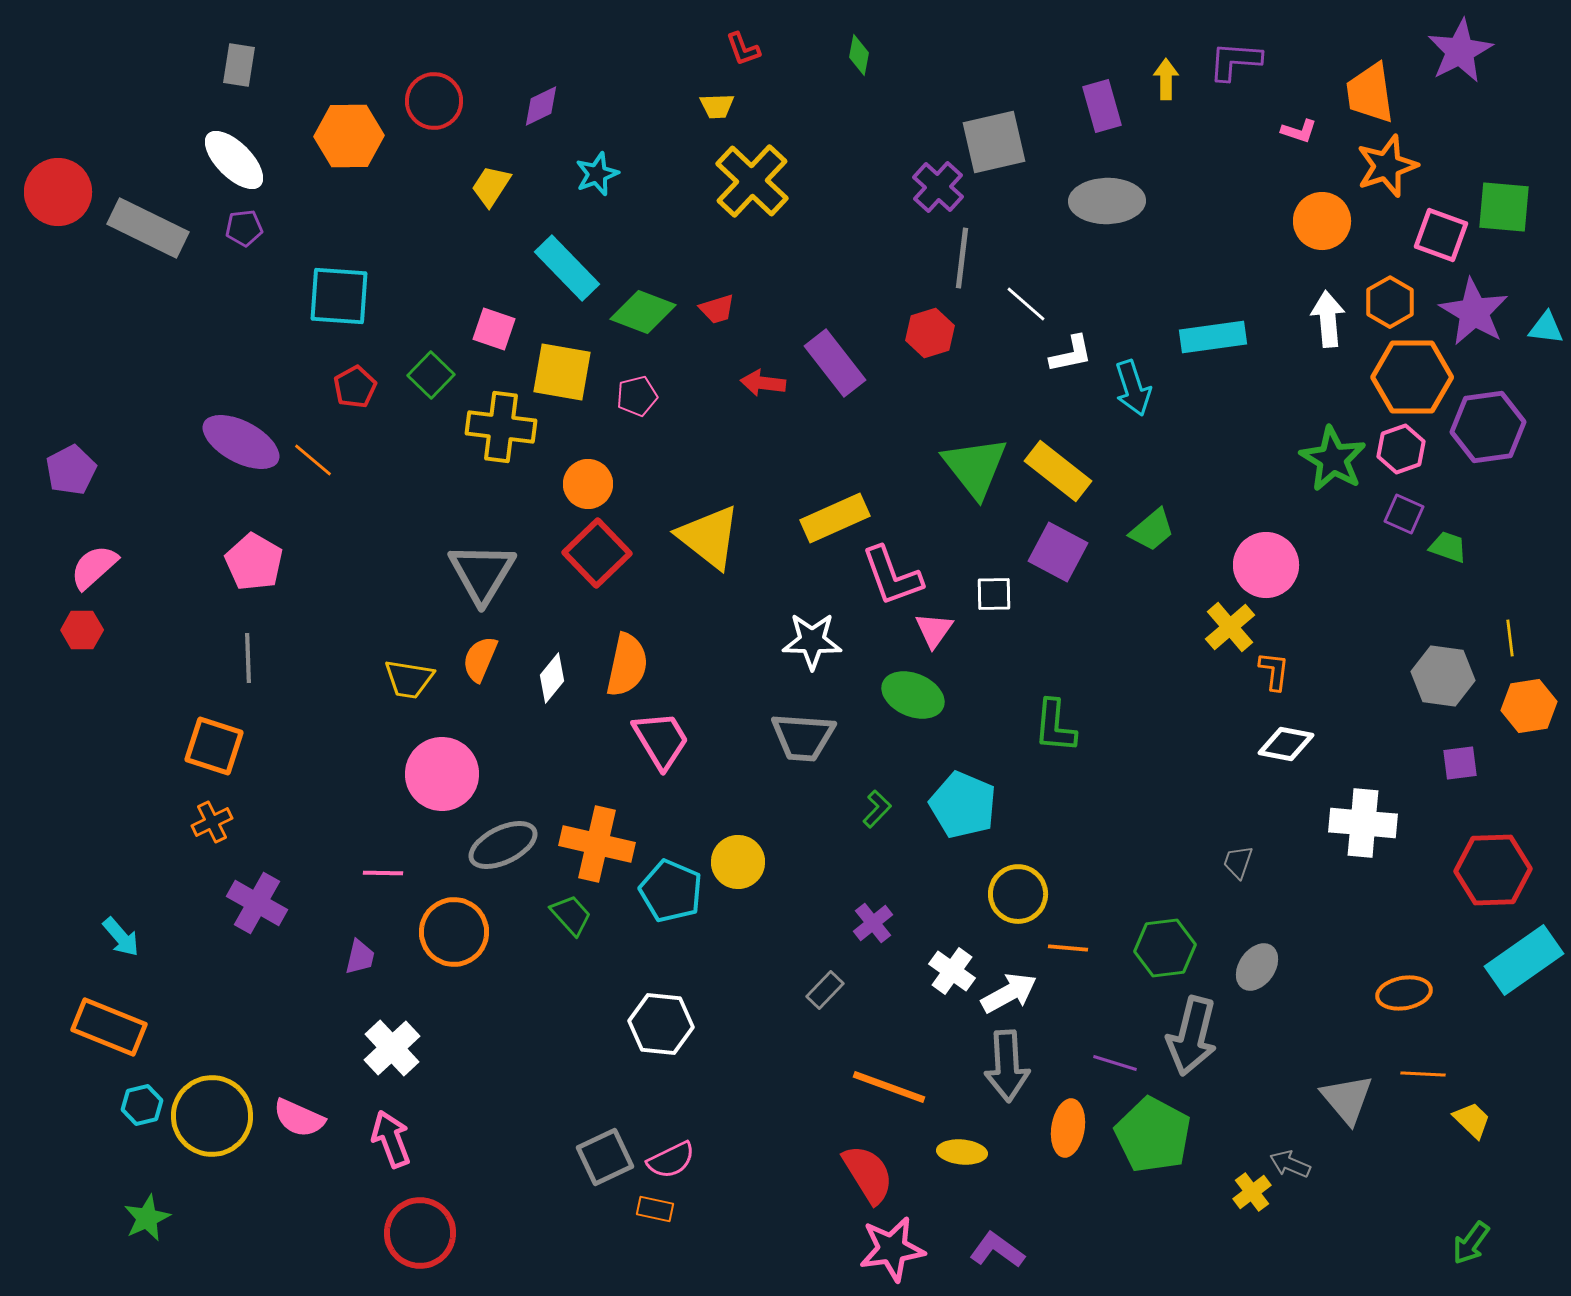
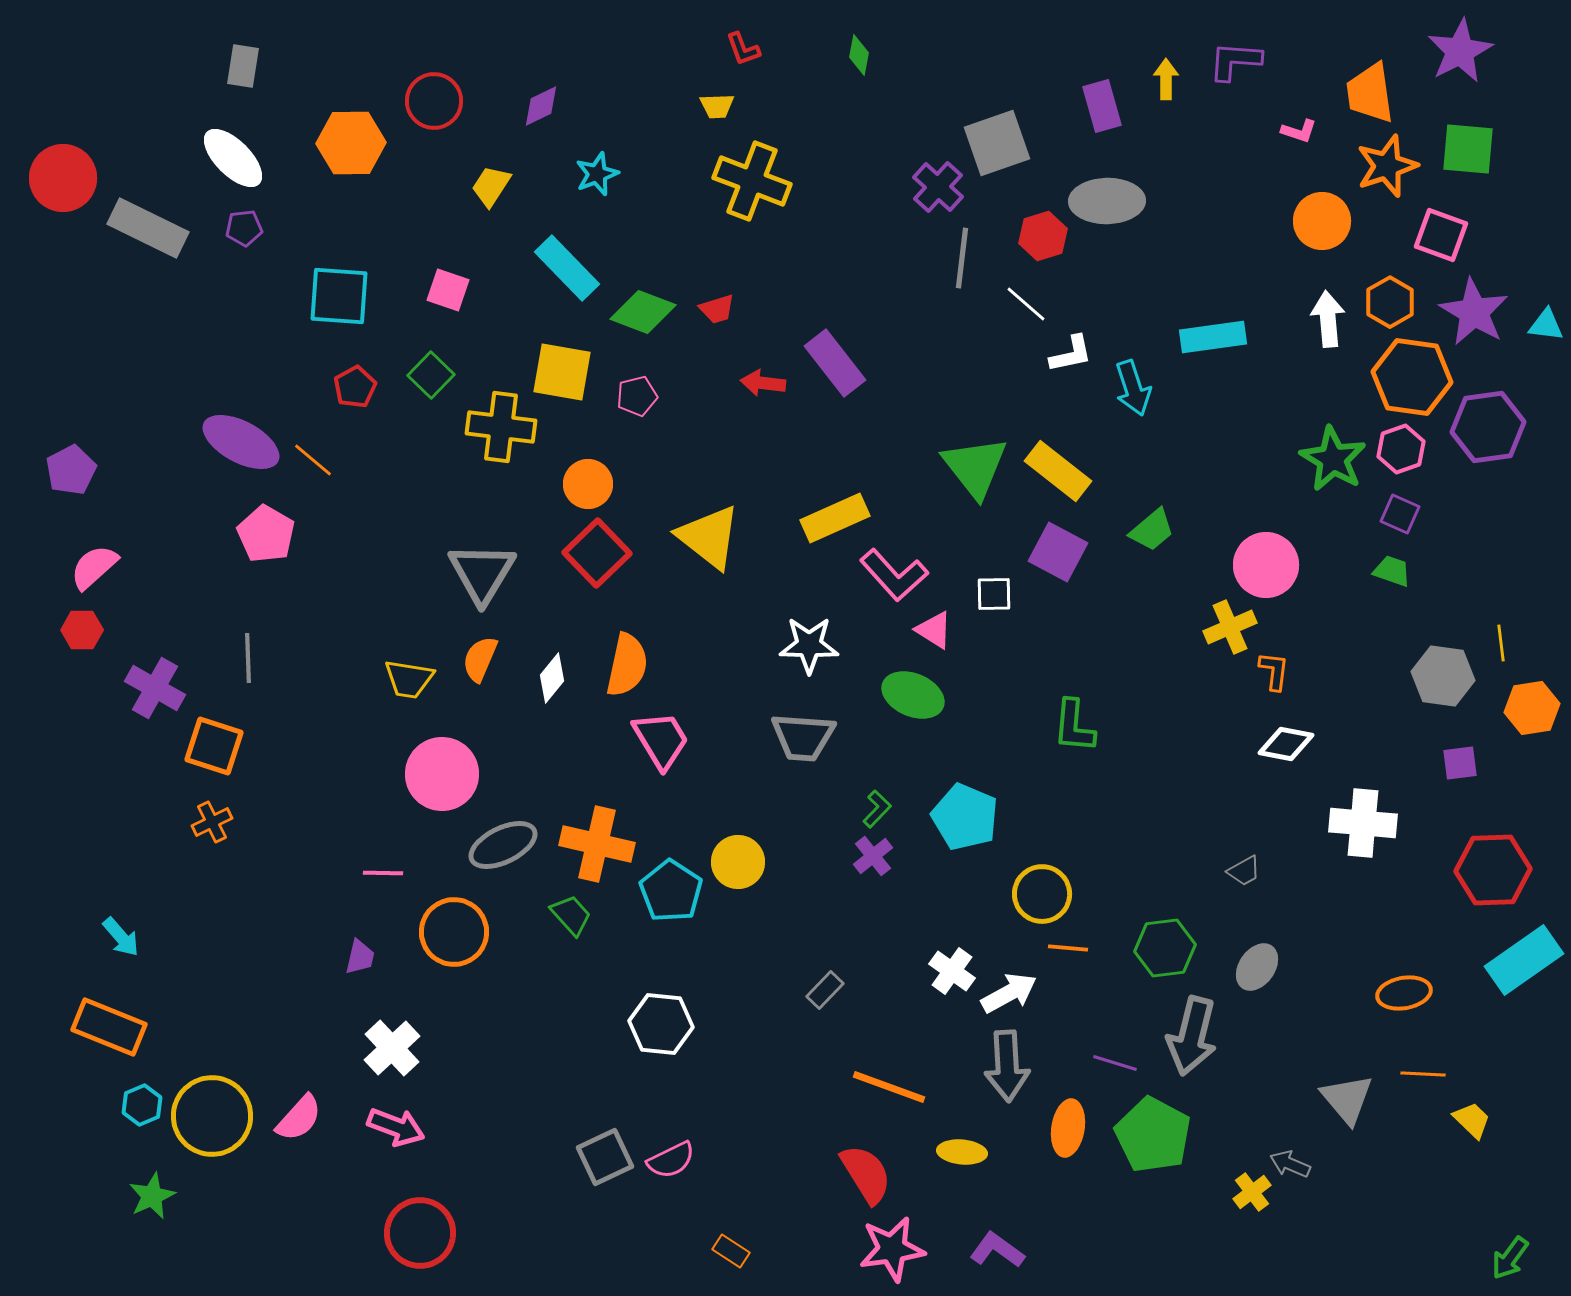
gray rectangle at (239, 65): moved 4 px right, 1 px down
orange hexagon at (349, 136): moved 2 px right, 7 px down
gray square at (994, 142): moved 3 px right, 1 px down; rotated 6 degrees counterclockwise
white ellipse at (234, 160): moved 1 px left, 2 px up
yellow cross at (752, 181): rotated 22 degrees counterclockwise
red circle at (58, 192): moved 5 px right, 14 px up
green square at (1504, 207): moved 36 px left, 58 px up
cyan triangle at (1546, 328): moved 3 px up
pink square at (494, 329): moved 46 px left, 39 px up
red hexagon at (930, 333): moved 113 px right, 97 px up
orange hexagon at (1412, 377): rotated 8 degrees clockwise
purple square at (1404, 514): moved 4 px left
green trapezoid at (1448, 547): moved 56 px left, 24 px down
pink pentagon at (254, 562): moved 12 px right, 28 px up
pink L-shape at (892, 576): moved 2 px right, 1 px up; rotated 22 degrees counterclockwise
yellow cross at (1230, 627): rotated 18 degrees clockwise
pink triangle at (934, 630): rotated 33 degrees counterclockwise
yellow line at (1510, 638): moved 9 px left, 5 px down
white star at (812, 641): moved 3 px left, 4 px down
orange hexagon at (1529, 706): moved 3 px right, 2 px down
green L-shape at (1055, 726): moved 19 px right
cyan pentagon at (963, 805): moved 2 px right, 12 px down
gray trapezoid at (1238, 862): moved 6 px right, 9 px down; rotated 138 degrees counterclockwise
cyan pentagon at (671, 891): rotated 10 degrees clockwise
yellow circle at (1018, 894): moved 24 px right
purple cross at (257, 903): moved 102 px left, 215 px up
purple cross at (873, 923): moved 67 px up
cyan hexagon at (142, 1105): rotated 9 degrees counterclockwise
pink semicircle at (299, 1118): rotated 72 degrees counterclockwise
pink arrow at (391, 1139): moved 5 px right, 12 px up; rotated 132 degrees clockwise
red semicircle at (868, 1174): moved 2 px left
orange rectangle at (655, 1209): moved 76 px right, 42 px down; rotated 21 degrees clockwise
green star at (147, 1218): moved 5 px right, 22 px up
green arrow at (1471, 1243): moved 39 px right, 15 px down
